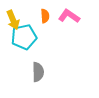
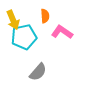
pink L-shape: moved 7 px left, 16 px down
gray semicircle: rotated 42 degrees clockwise
